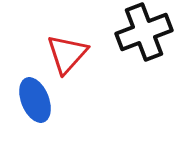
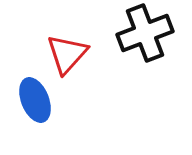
black cross: moved 1 px right, 1 px down
